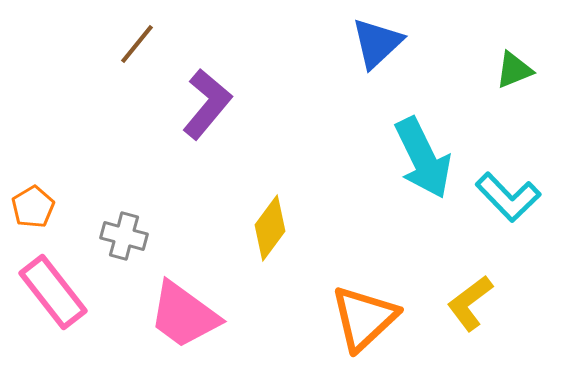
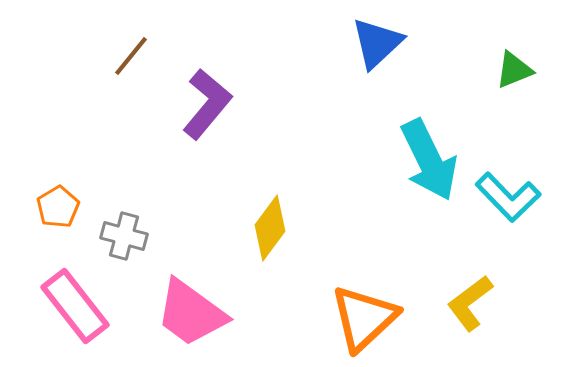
brown line: moved 6 px left, 12 px down
cyan arrow: moved 6 px right, 2 px down
orange pentagon: moved 25 px right
pink rectangle: moved 22 px right, 14 px down
pink trapezoid: moved 7 px right, 2 px up
